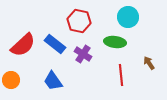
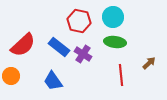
cyan circle: moved 15 px left
blue rectangle: moved 4 px right, 3 px down
brown arrow: rotated 80 degrees clockwise
orange circle: moved 4 px up
